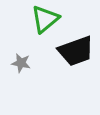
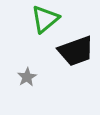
gray star: moved 6 px right, 14 px down; rotated 30 degrees clockwise
